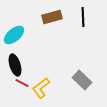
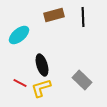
brown rectangle: moved 2 px right, 2 px up
cyan ellipse: moved 5 px right
black ellipse: moved 27 px right
red line: moved 2 px left
yellow L-shape: rotated 20 degrees clockwise
